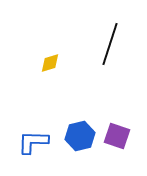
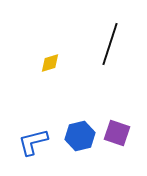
purple square: moved 3 px up
blue L-shape: rotated 16 degrees counterclockwise
